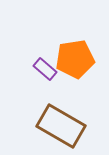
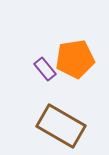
purple rectangle: rotated 10 degrees clockwise
